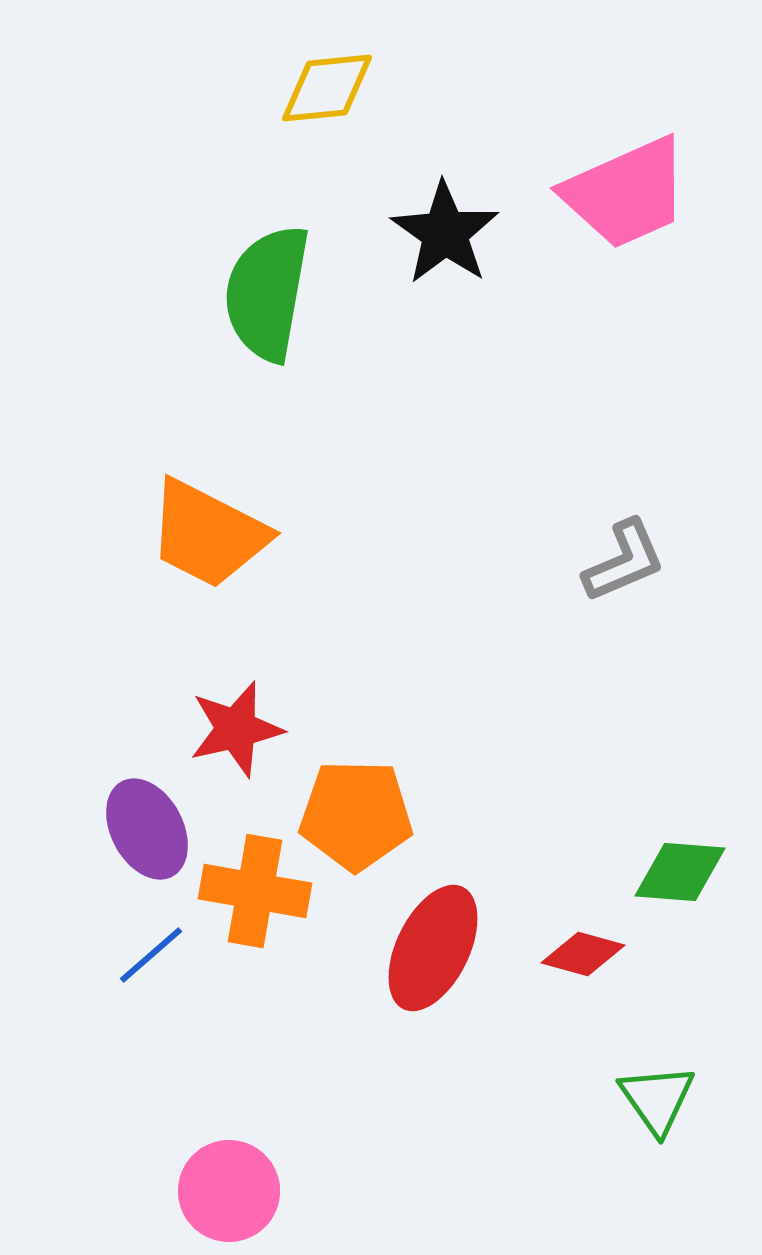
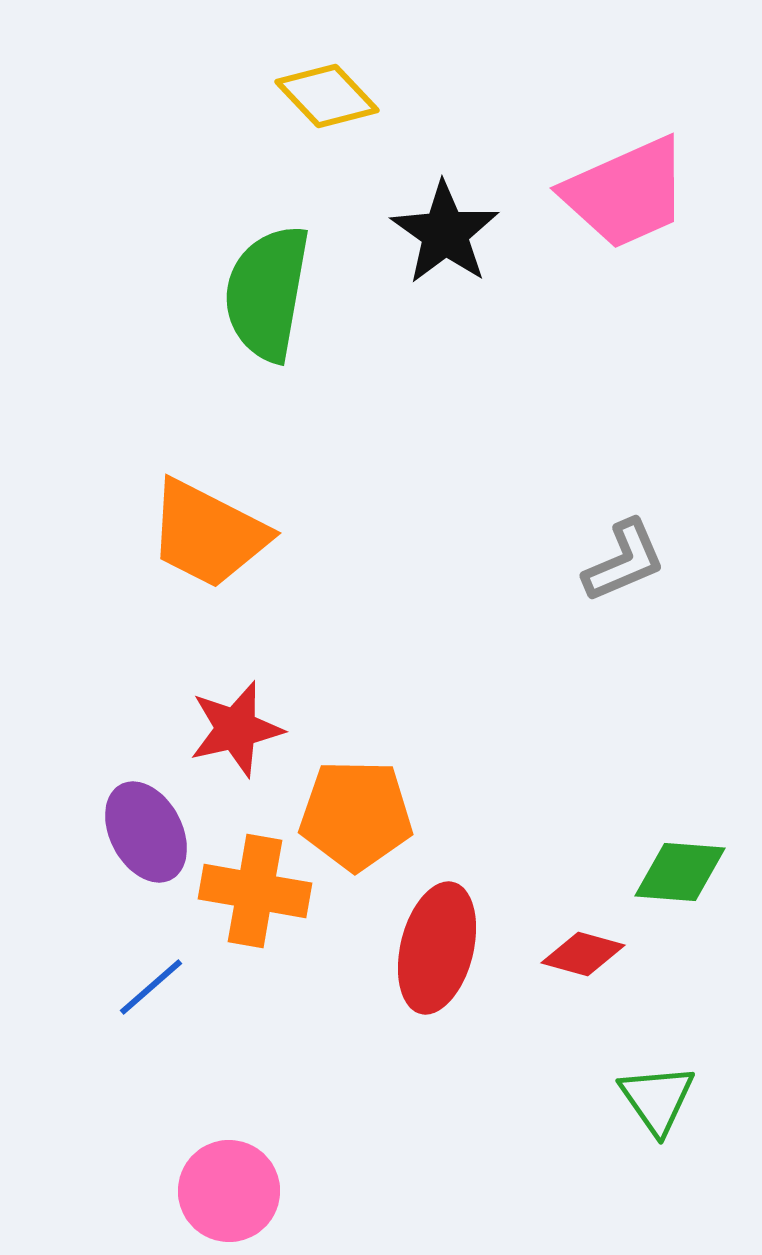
yellow diamond: moved 8 px down; rotated 52 degrees clockwise
purple ellipse: moved 1 px left, 3 px down
red ellipse: moved 4 px right; rotated 12 degrees counterclockwise
blue line: moved 32 px down
